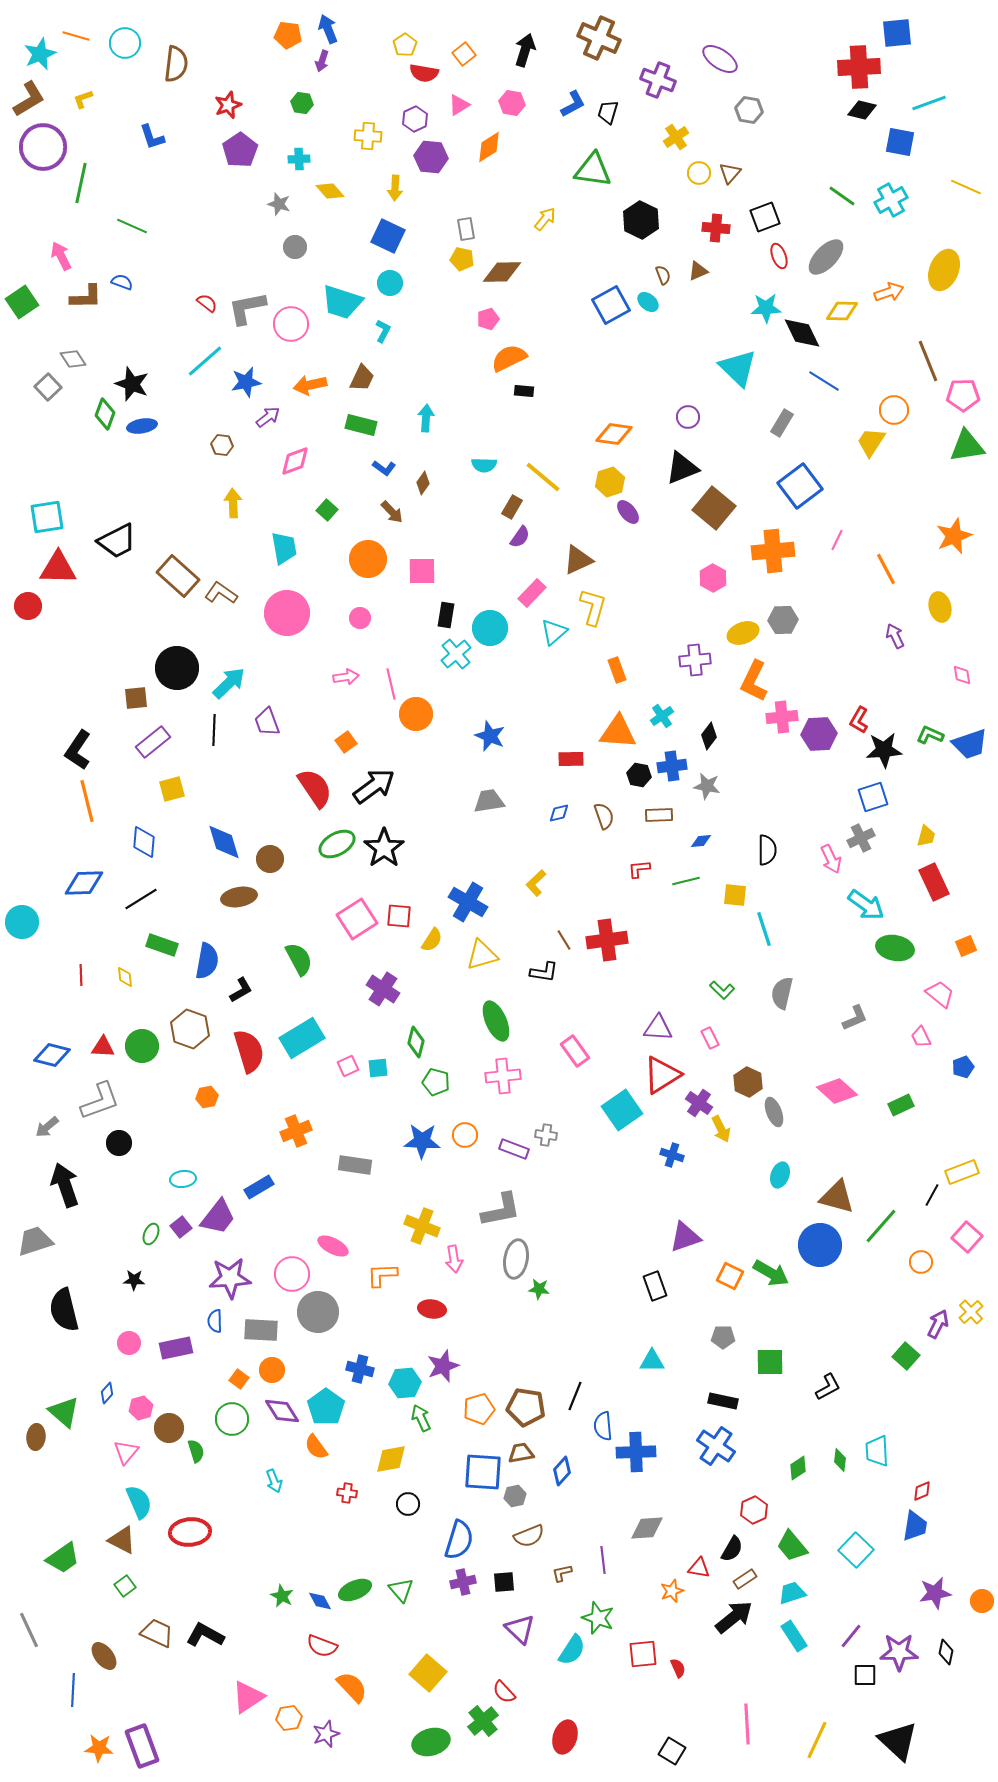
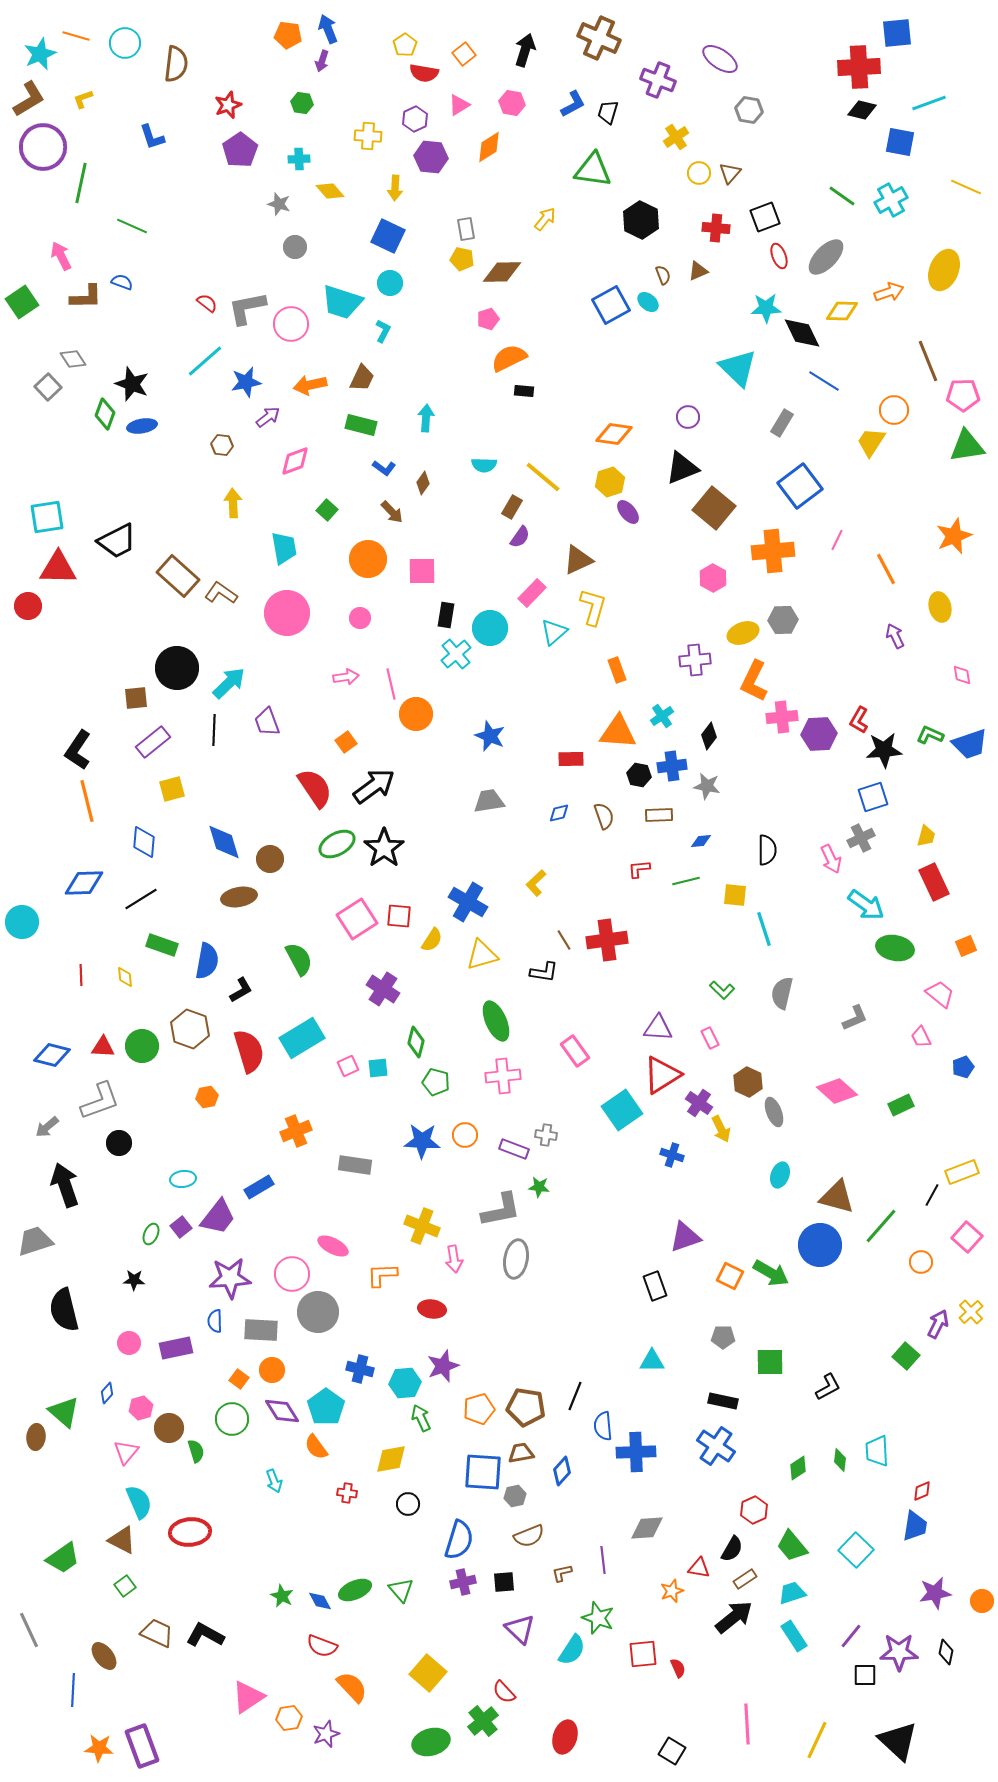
green star at (539, 1289): moved 102 px up
